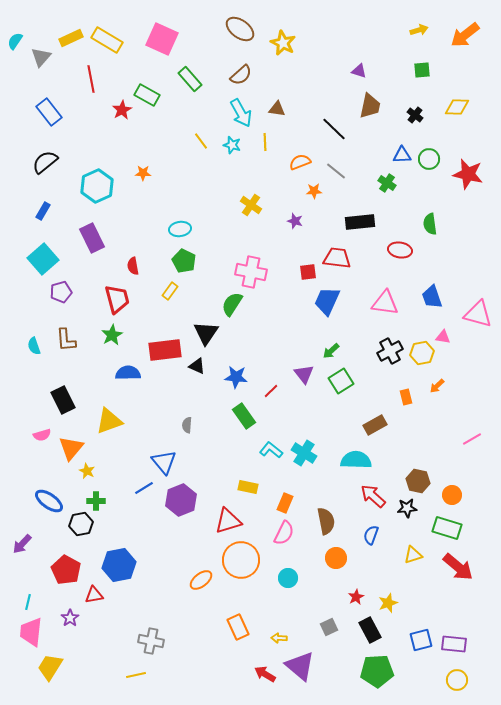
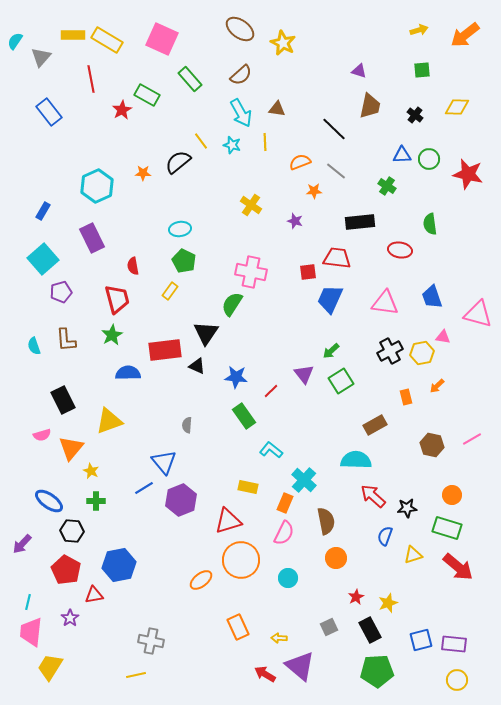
yellow rectangle at (71, 38): moved 2 px right, 3 px up; rotated 25 degrees clockwise
black semicircle at (45, 162): moved 133 px right
green cross at (387, 183): moved 3 px down
blue trapezoid at (327, 301): moved 3 px right, 2 px up
cyan cross at (304, 453): moved 27 px down; rotated 10 degrees clockwise
yellow star at (87, 471): moved 4 px right
brown hexagon at (418, 481): moved 14 px right, 36 px up
black hexagon at (81, 524): moved 9 px left, 7 px down; rotated 15 degrees clockwise
blue semicircle at (371, 535): moved 14 px right, 1 px down
